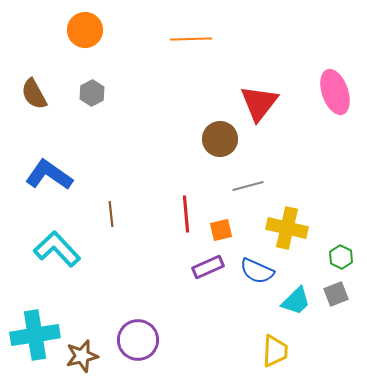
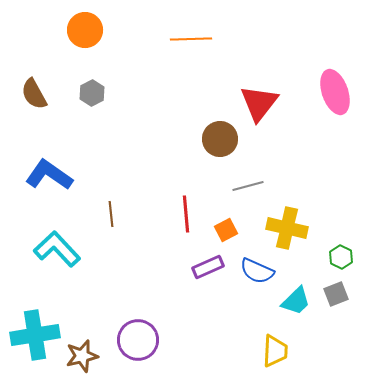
orange square: moved 5 px right; rotated 15 degrees counterclockwise
